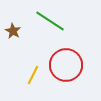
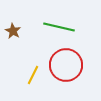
green line: moved 9 px right, 6 px down; rotated 20 degrees counterclockwise
